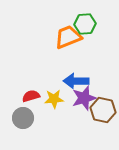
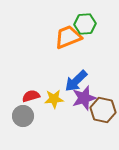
blue arrow: rotated 45 degrees counterclockwise
gray circle: moved 2 px up
